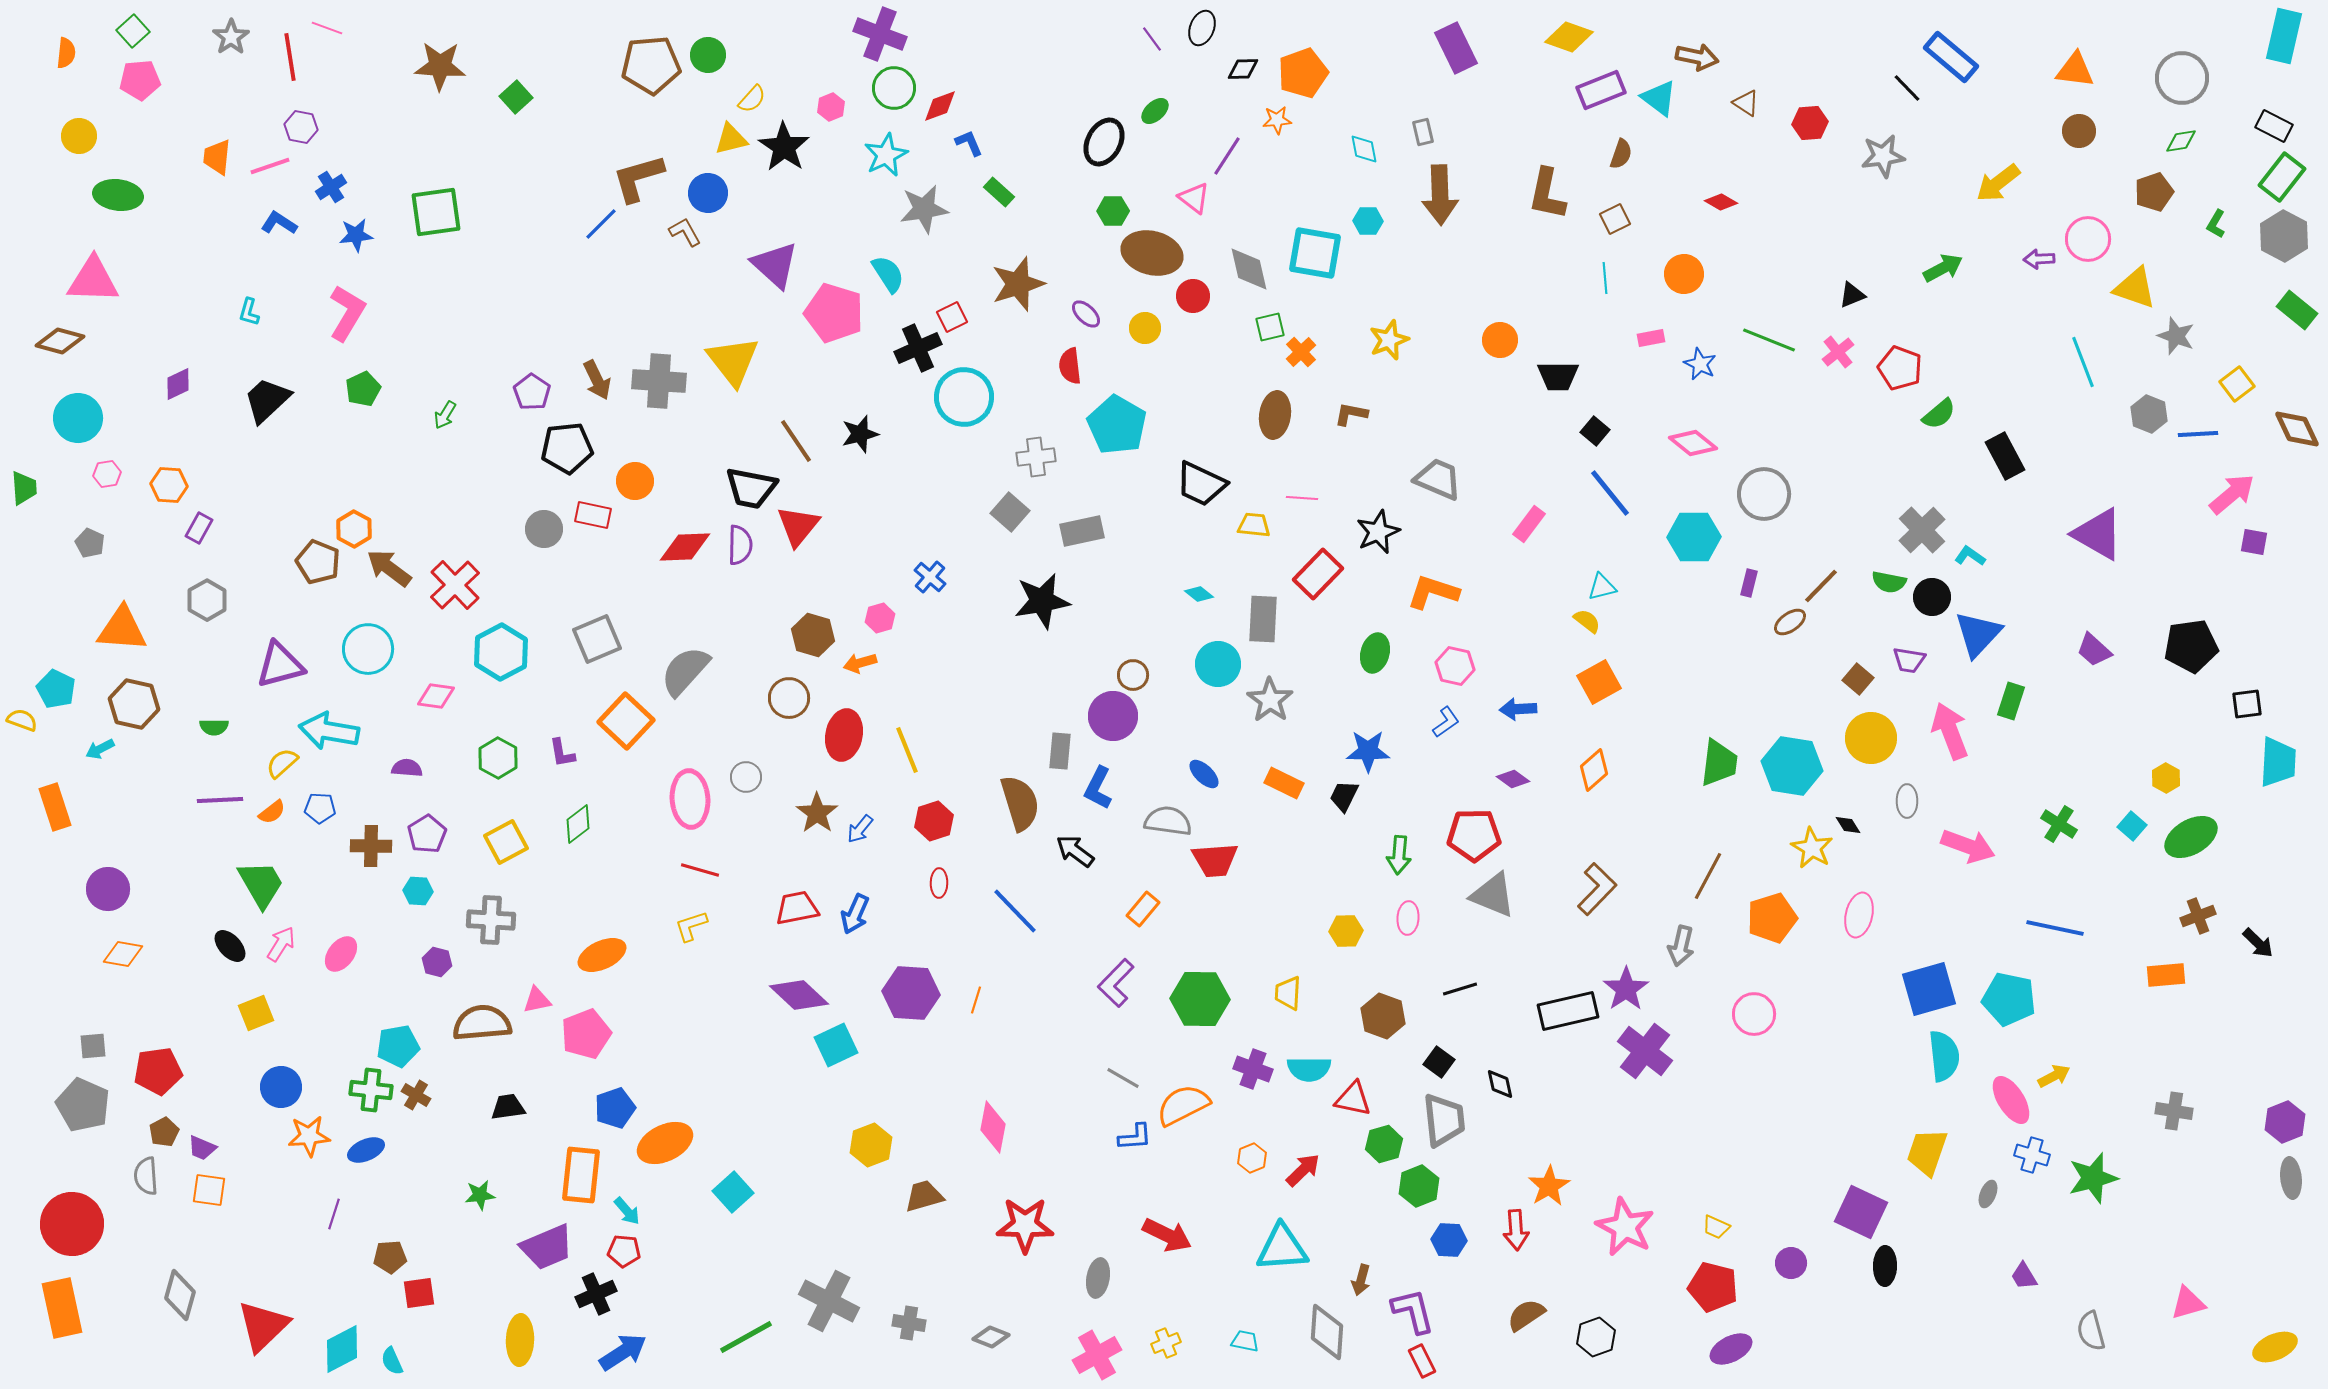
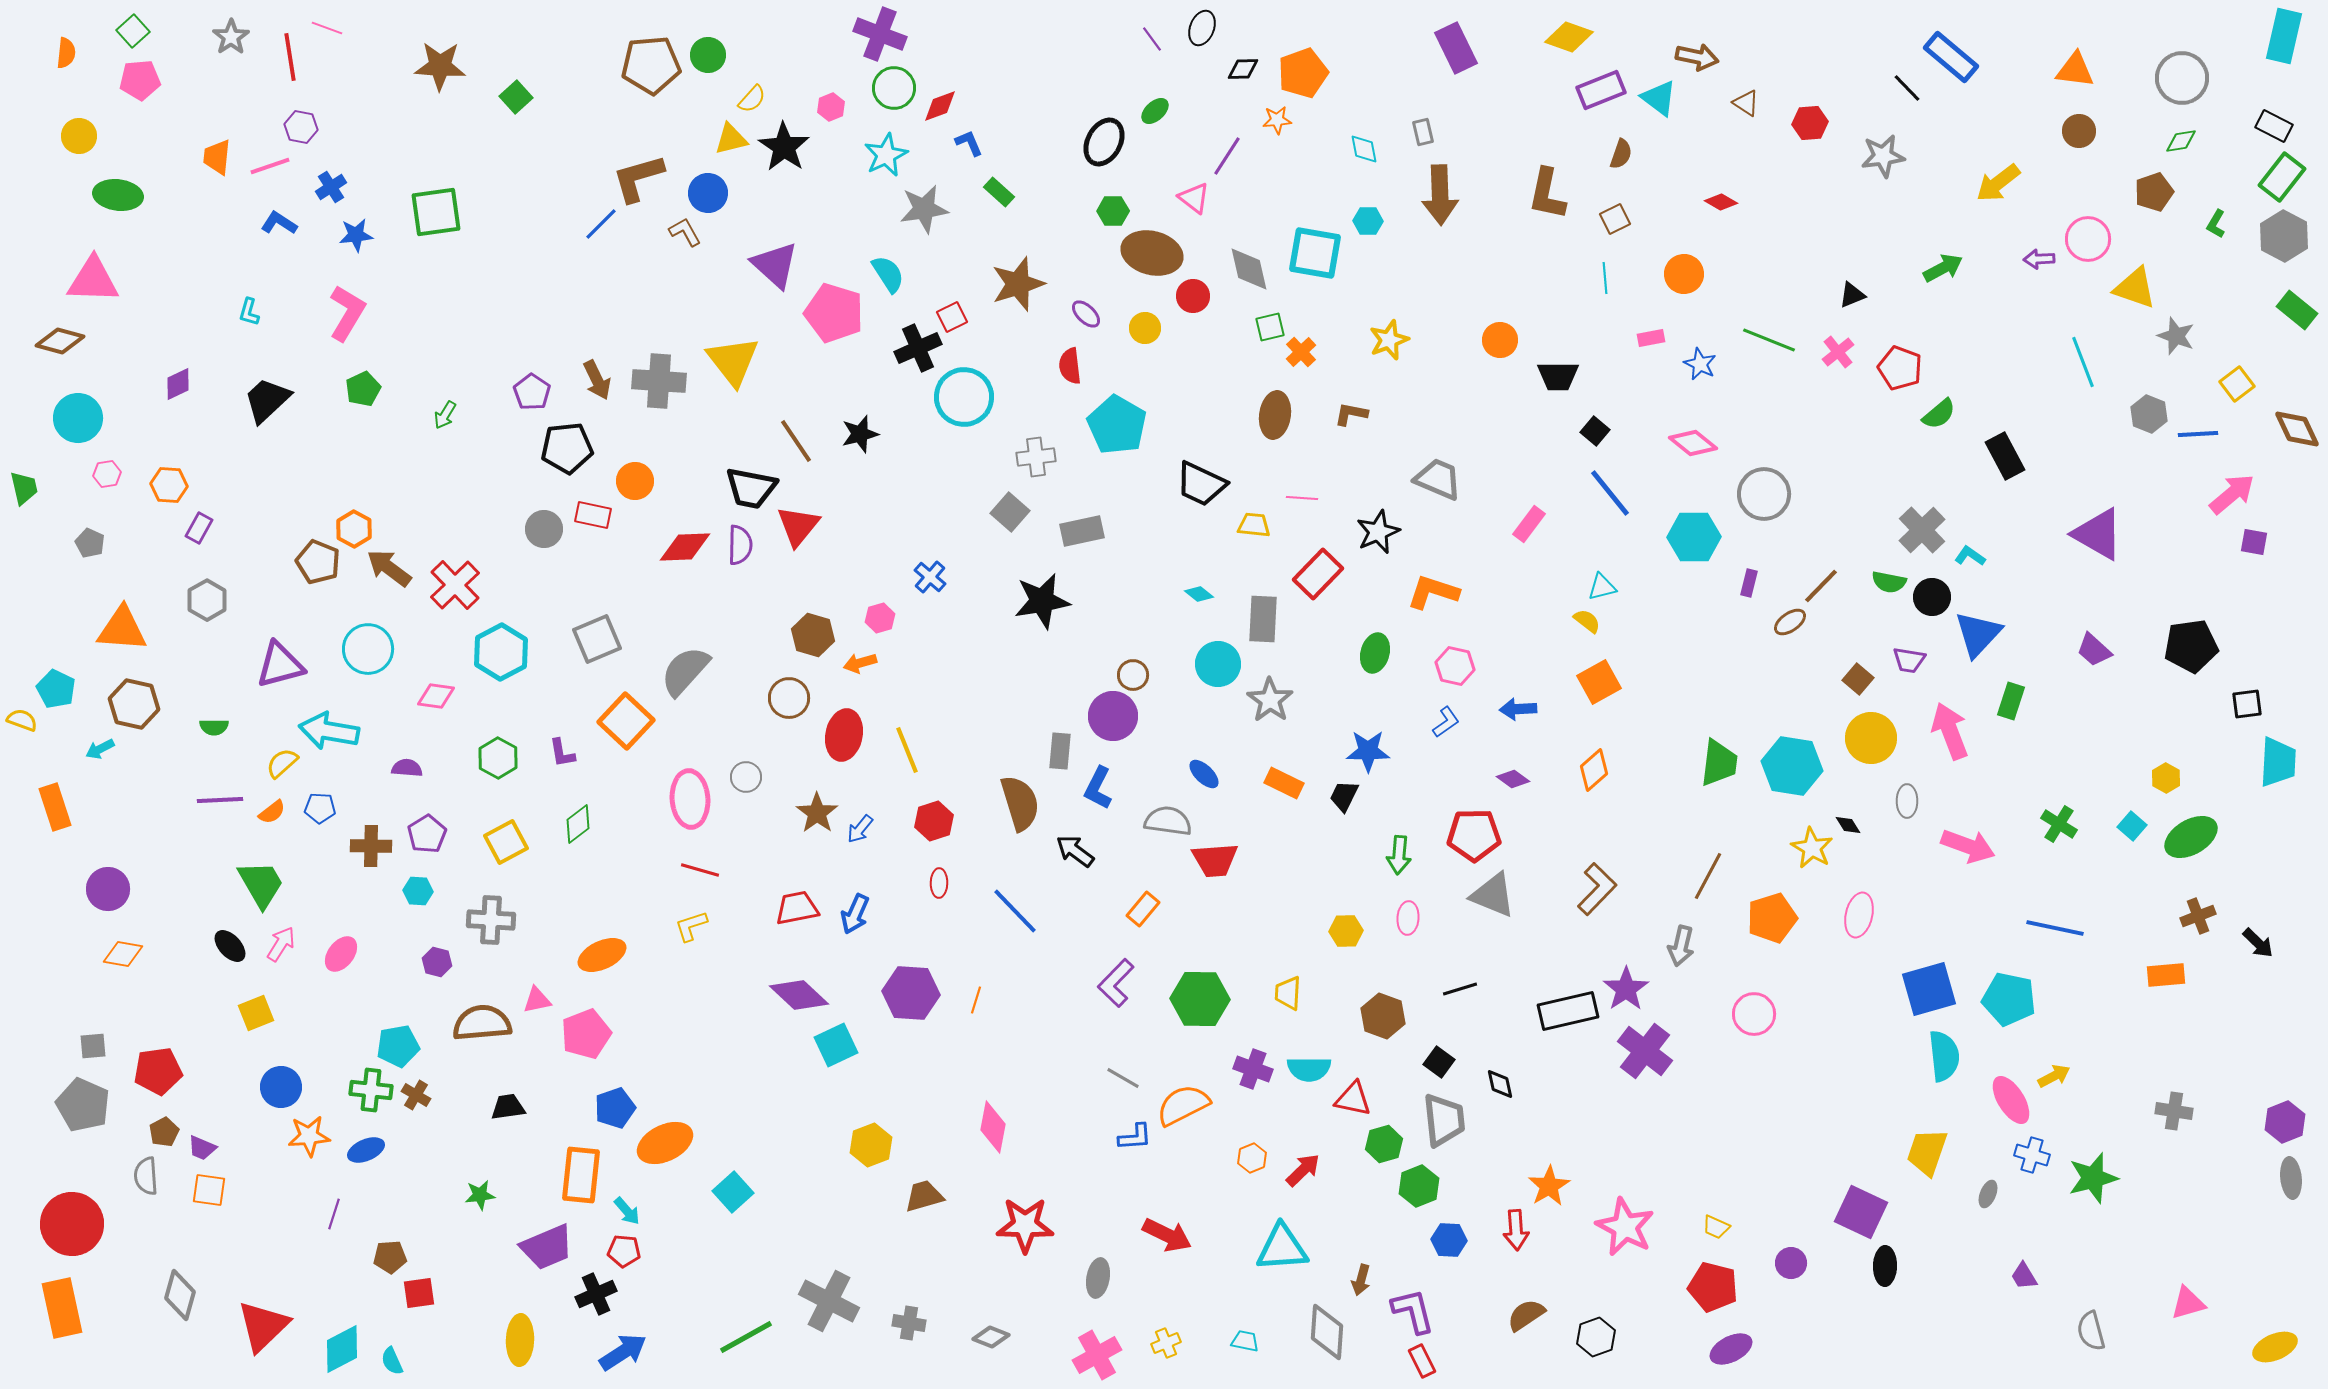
green trapezoid at (24, 488): rotated 9 degrees counterclockwise
